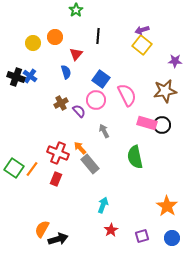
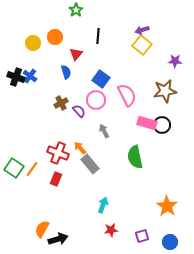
red star: rotated 24 degrees clockwise
blue circle: moved 2 px left, 4 px down
